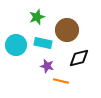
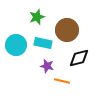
orange line: moved 1 px right
